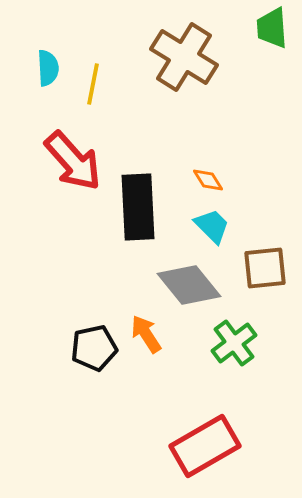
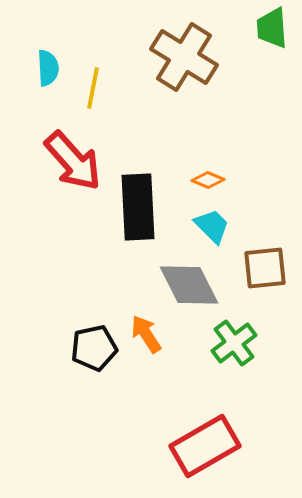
yellow line: moved 4 px down
orange diamond: rotated 36 degrees counterclockwise
gray diamond: rotated 12 degrees clockwise
